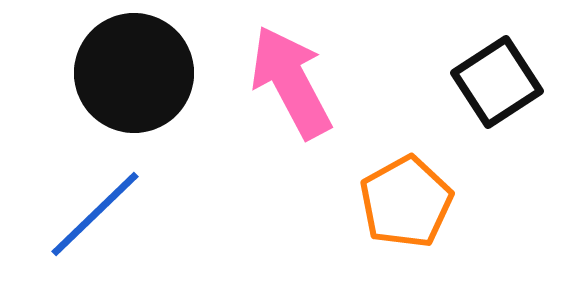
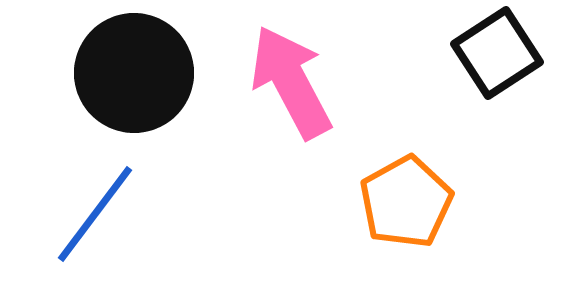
black square: moved 29 px up
blue line: rotated 9 degrees counterclockwise
